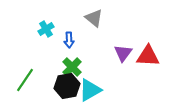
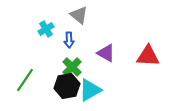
gray triangle: moved 15 px left, 3 px up
purple triangle: moved 17 px left; rotated 36 degrees counterclockwise
